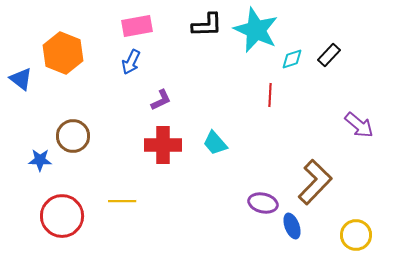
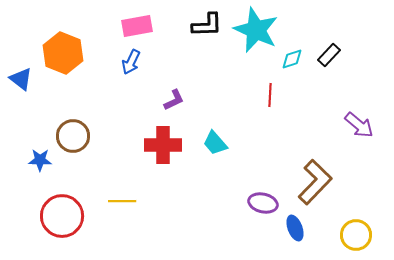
purple L-shape: moved 13 px right
blue ellipse: moved 3 px right, 2 px down
